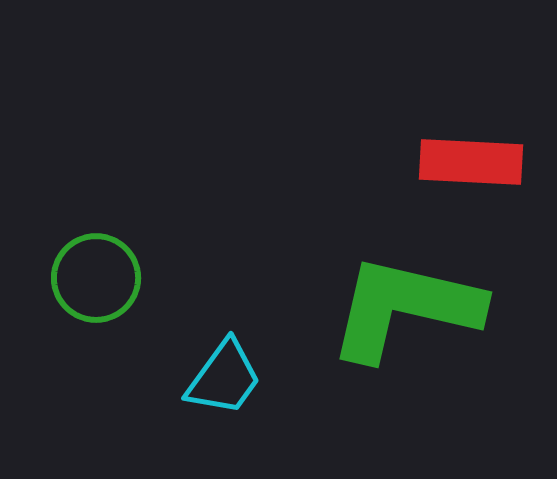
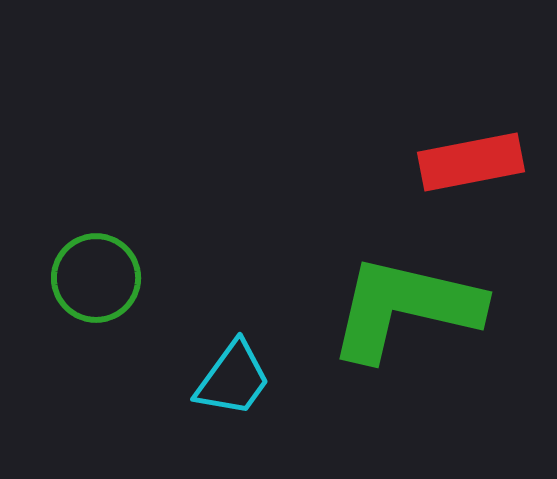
red rectangle: rotated 14 degrees counterclockwise
cyan trapezoid: moved 9 px right, 1 px down
